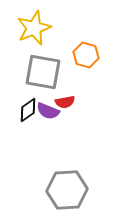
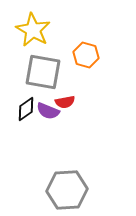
yellow star: moved 1 px left, 2 px down; rotated 20 degrees counterclockwise
black diamond: moved 2 px left, 1 px up
